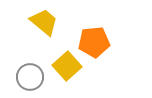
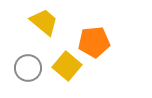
yellow square: rotated 8 degrees counterclockwise
gray circle: moved 2 px left, 9 px up
